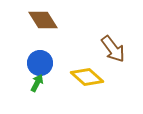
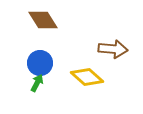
brown arrow: rotated 48 degrees counterclockwise
